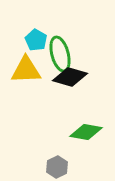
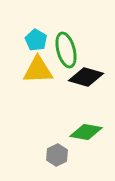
green ellipse: moved 6 px right, 4 px up
yellow triangle: moved 12 px right
black diamond: moved 16 px right
gray hexagon: moved 12 px up
